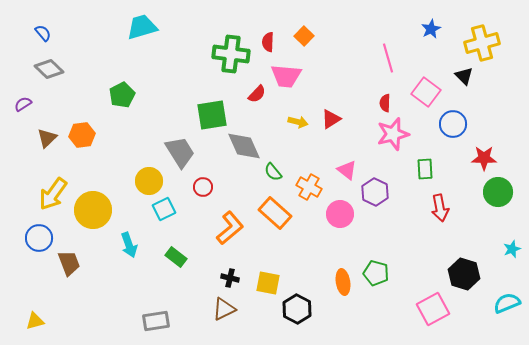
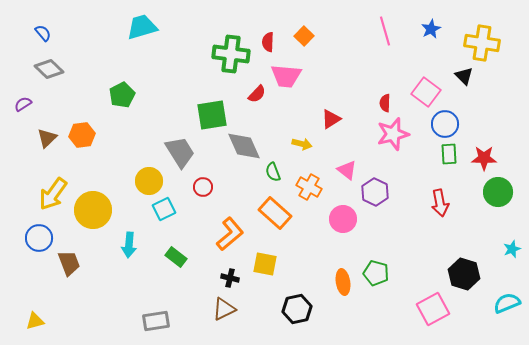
yellow cross at (482, 43): rotated 24 degrees clockwise
pink line at (388, 58): moved 3 px left, 27 px up
yellow arrow at (298, 122): moved 4 px right, 22 px down
blue circle at (453, 124): moved 8 px left
green rectangle at (425, 169): moved 24 px right, 15 px up
green semicircle at (273, 172): rotated 18 degrees clockwise
red arrow at (440, 208): moved 5 px up
pink circle at (340, 214): moved 3 px right, 5 px down
orange L-shape at (230, 228): moved 6 px down
cyan arrow at (129, 245): rotated 25 degrees clockwise
yellow square at (268, 283): moved 3 px left, 19 px up
black hexagon at (297, 309): rotated 20 degrees clockwise
